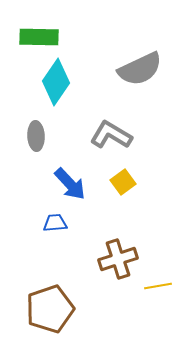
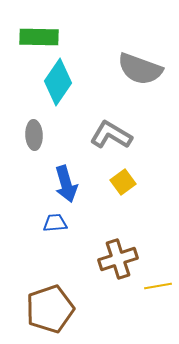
gray semicircle: rotated 45 degrees clockwise
cyan diamond: moved 2 px right
gray ellipse: moved 2 px left, 1 px up
blue arrow: moved 4 px left; rotated 27 degrees clockwise
